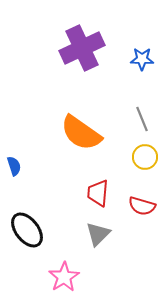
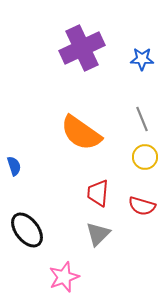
pink star: rotated 12 degrees clockwise
